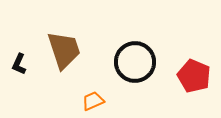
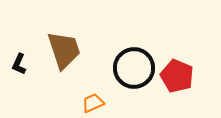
black circle: moved 1 px left, 6 px down
red pentagon: moved 17 px left
orange trapezoid: moved 2 px down
